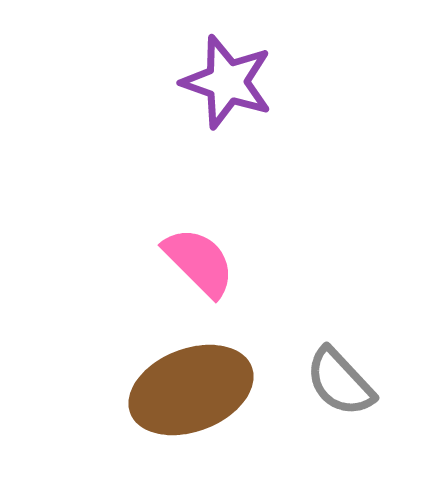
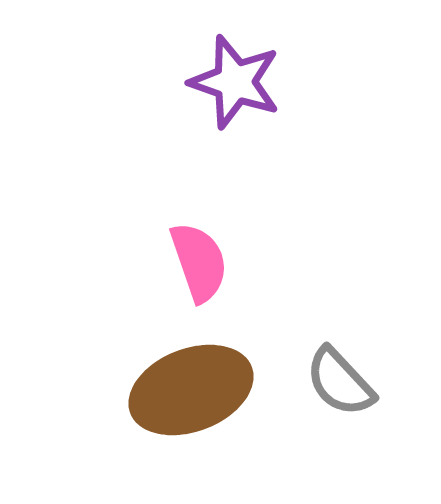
purple star: moved 8 px right
pink semicircle: rotated 26 degrees clockwise
